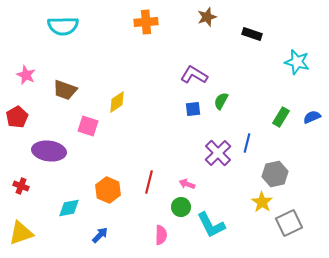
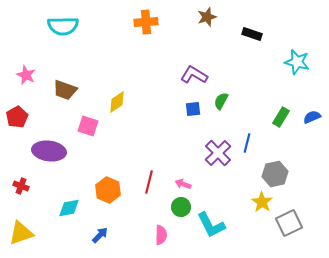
pink arrow: moved 4 px left
